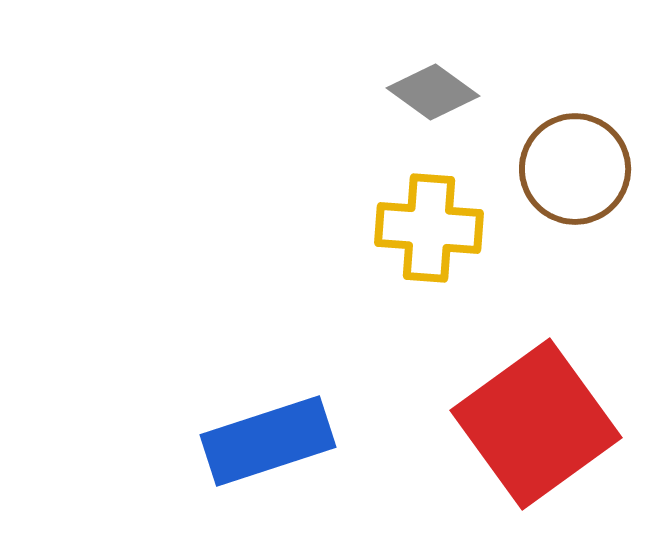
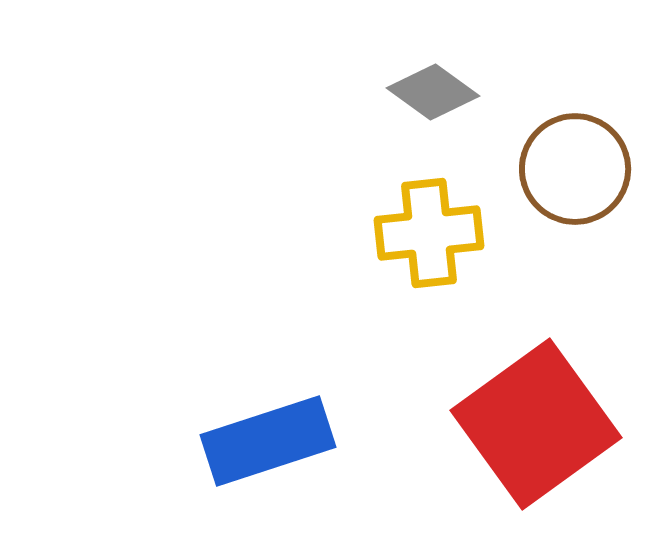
yellow cross: moved 5 px down; rotated 10 degrees counterclockwise
